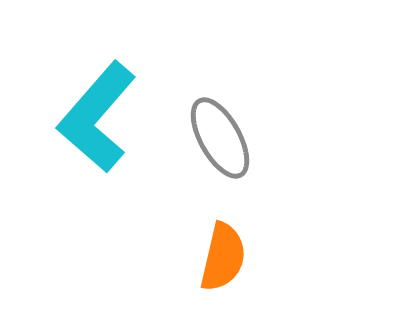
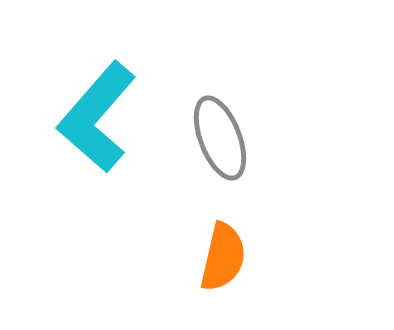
gray ellipse: rotated 8 degrees clockwise
